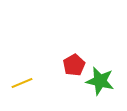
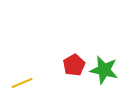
green star: moved 4 px right, 11 px up
